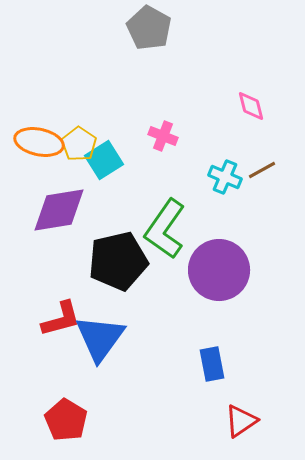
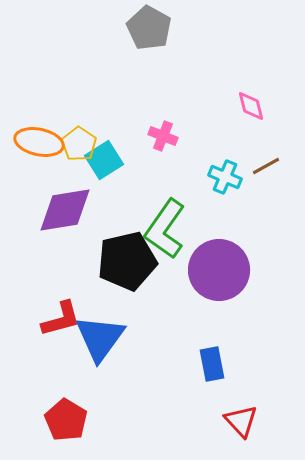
brown line: moved 4 px right, 4 px up
purple diamond: moved 6 px right
black pentagon: moved 9 px right
red triangle: rotated 39 degrees counterclockwise
